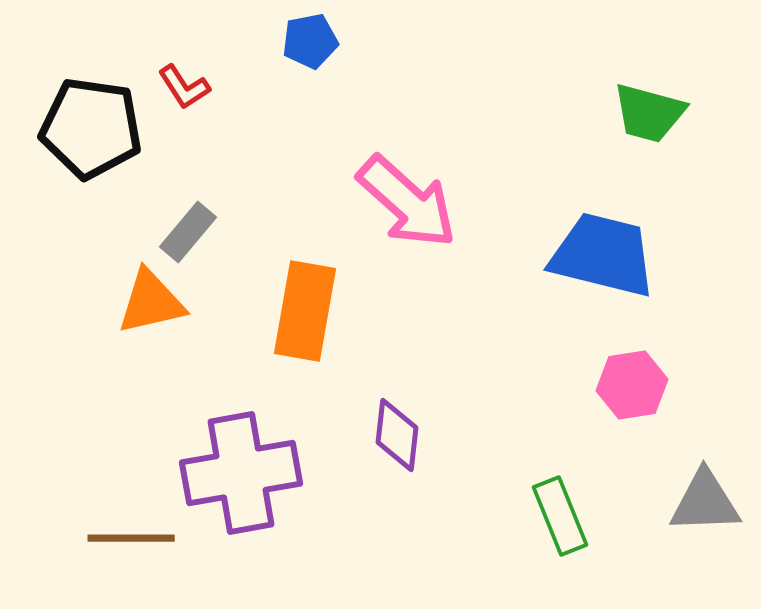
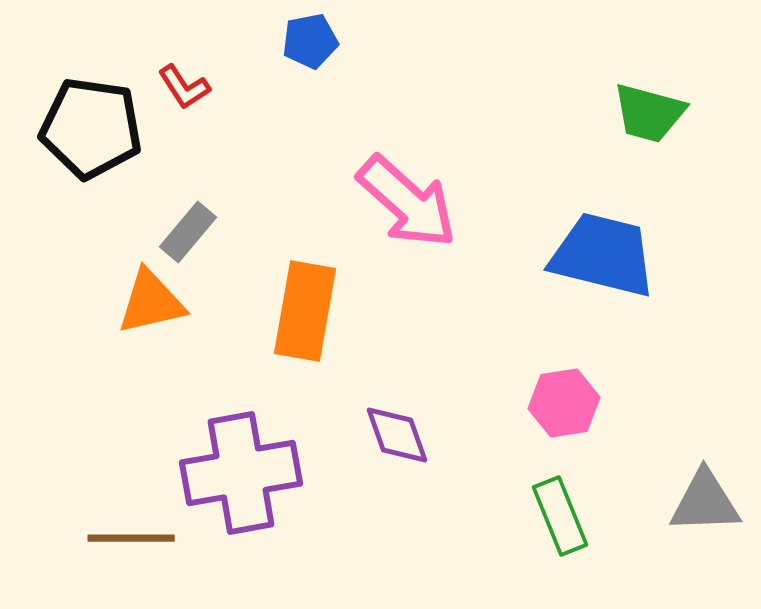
pink hexagon: moved 68 px left, 18 px down
purple diamond: rotated 26 degrees counterclockwise
